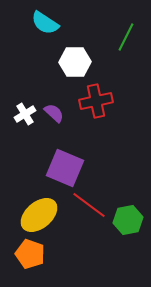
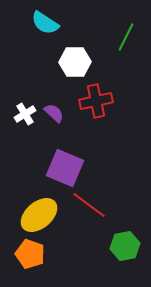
green hexagon: moved 3 px left, 26 px down
